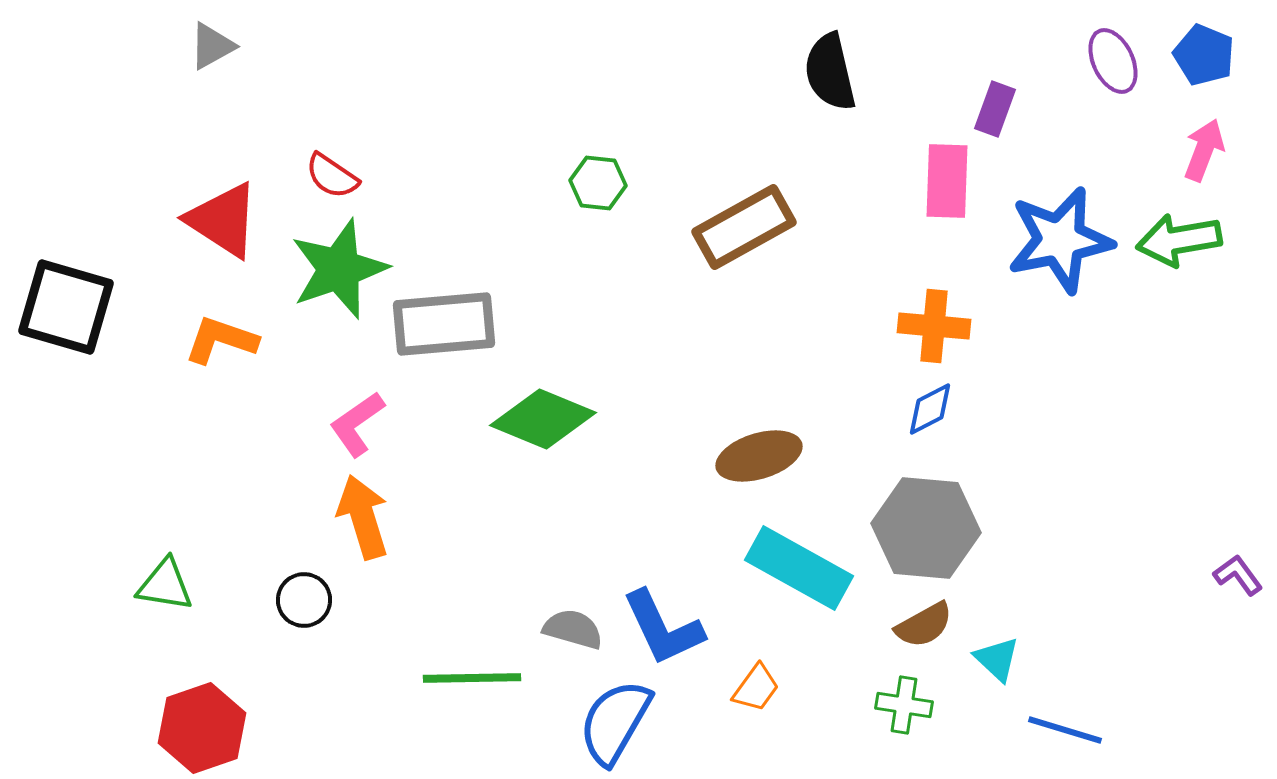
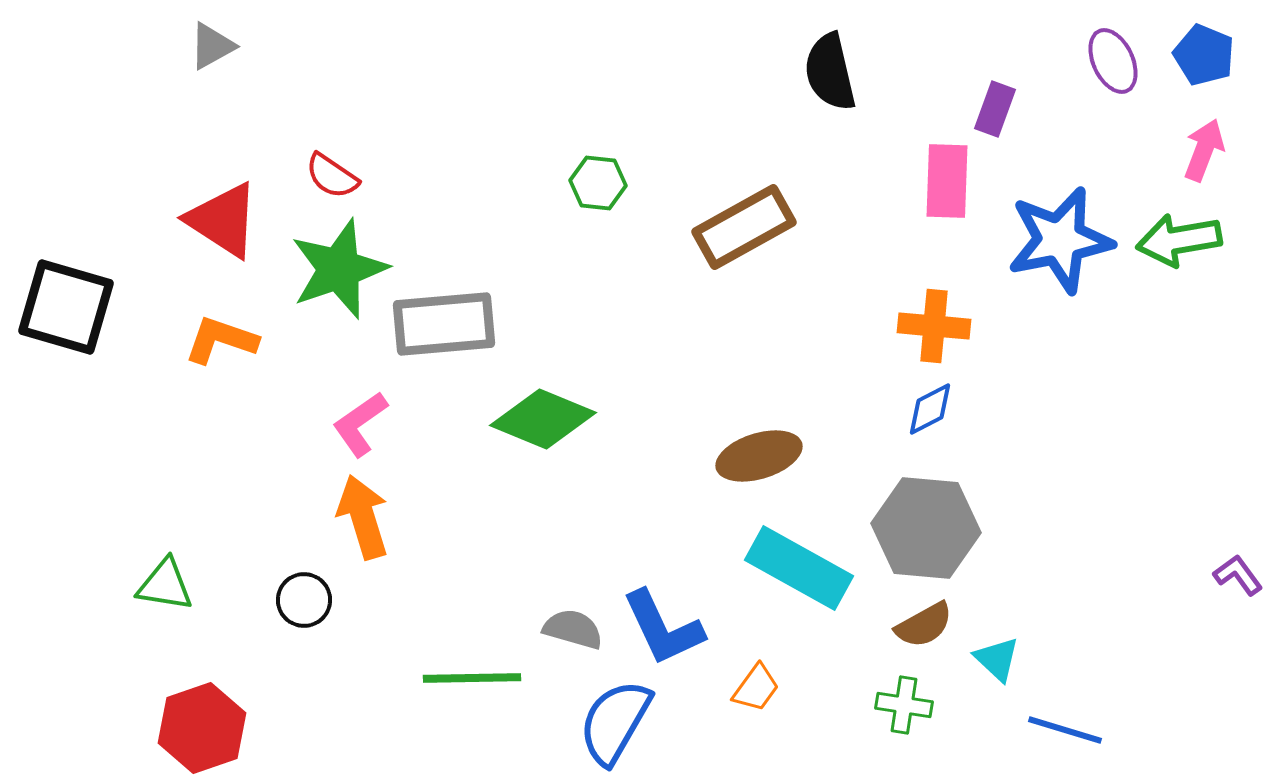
pink L-shape: moved 3 px right
